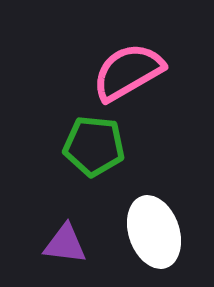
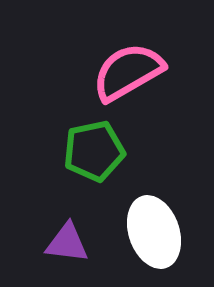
green pentagon: moved 5 px down; rotated 18 degrees counterclockwise
purple triangle: moved 2 px right, 1 px up
